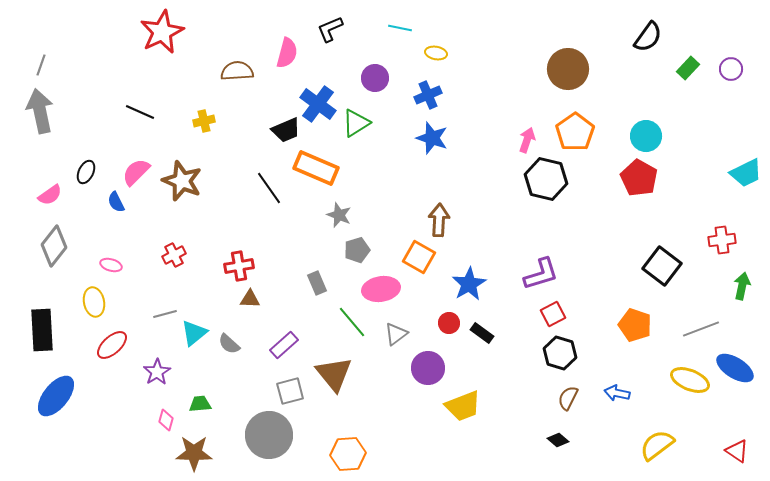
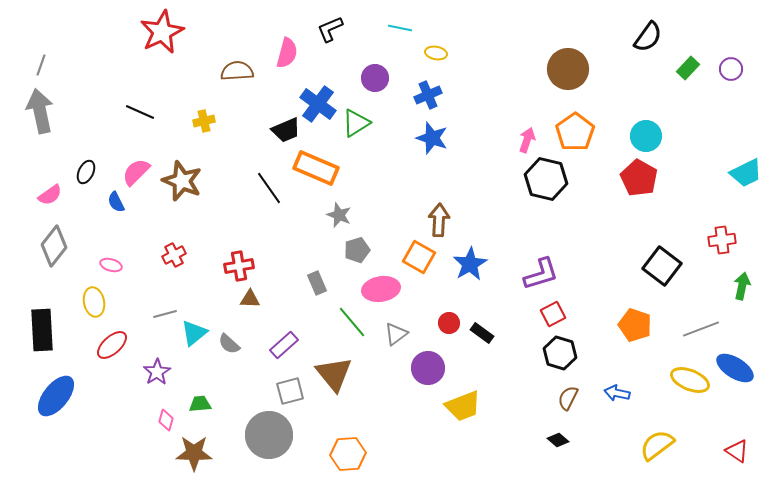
blue star at (469, 284): moved 1 px right, 20 px up
